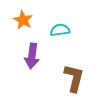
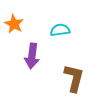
orange star: moved 9 px left, 4 px down
